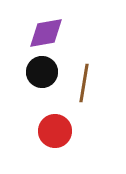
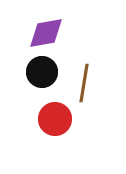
red circle: moved 12 px up
